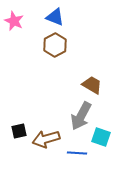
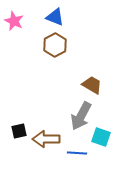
brown arrow: rotated 16 degrees clockwise
